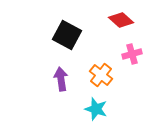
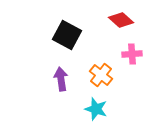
pink cross: rotated 12 degrees clockwise
